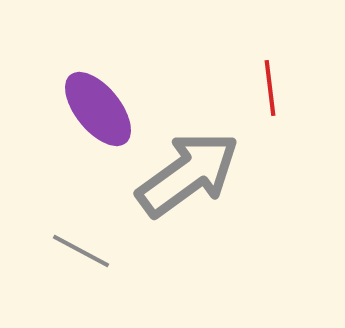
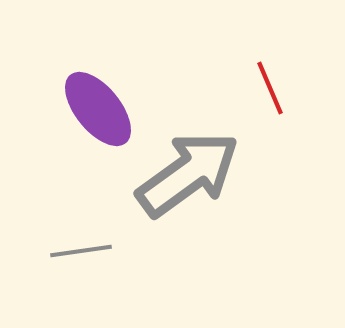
red line: rotated 16 degrees counterclockwise
gray line: rotated 36 degrees counterclockwise
